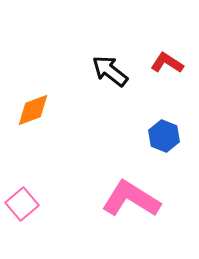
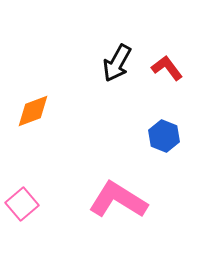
red L-shape: moved 5 px down; rotated 20 degrees clockwise
black arrow: moved 7 px right, 8 px up; rotated 99 degrees counterclockwise
orange diamond: moved 1 px down
pink L-shape: moved 13 px left, 1 px down
